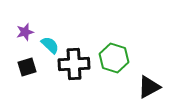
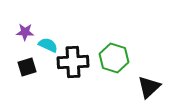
purple star: rotated 18 degrees clockwise
cyan semicircle: moved 2 px left; rotated 18 degrees counterclockwise
black cross: moved 1 px left, 2 px up
black triangle: rotated 15 degrees counterclockwise
